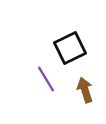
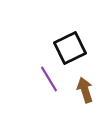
purple line: moved 3 px right
